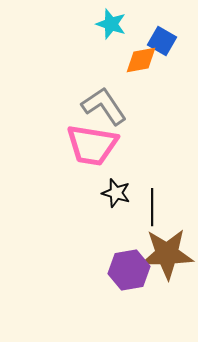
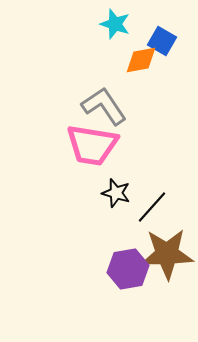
cyan star: moved 4 px right
black line: rotated 42 degrees clockwise
purple hexagon: moved 1 px left, 1 px up
